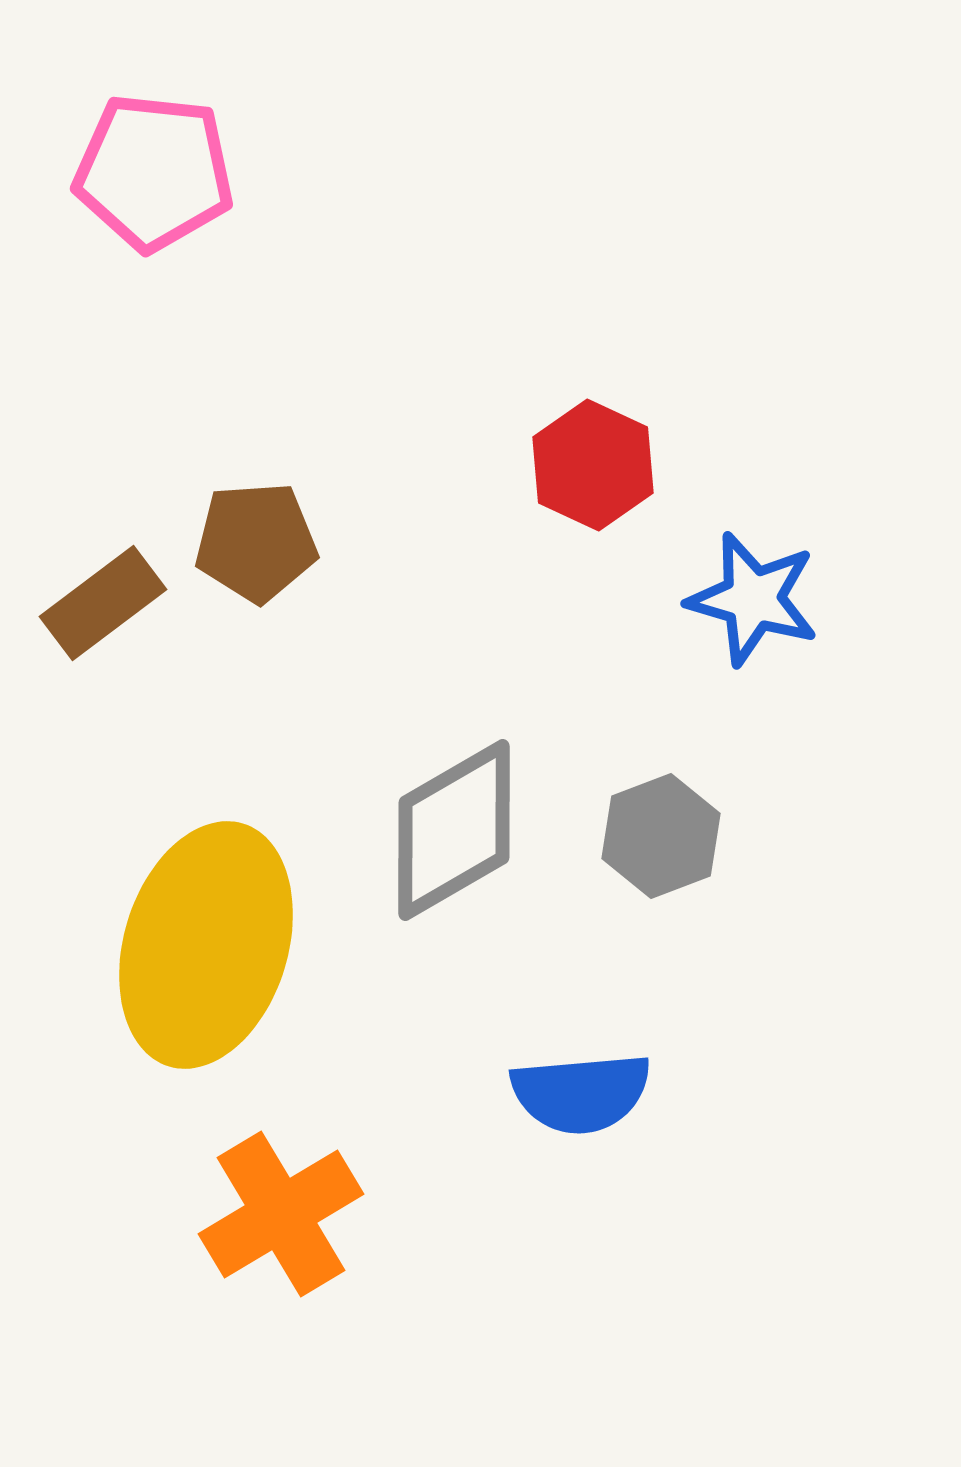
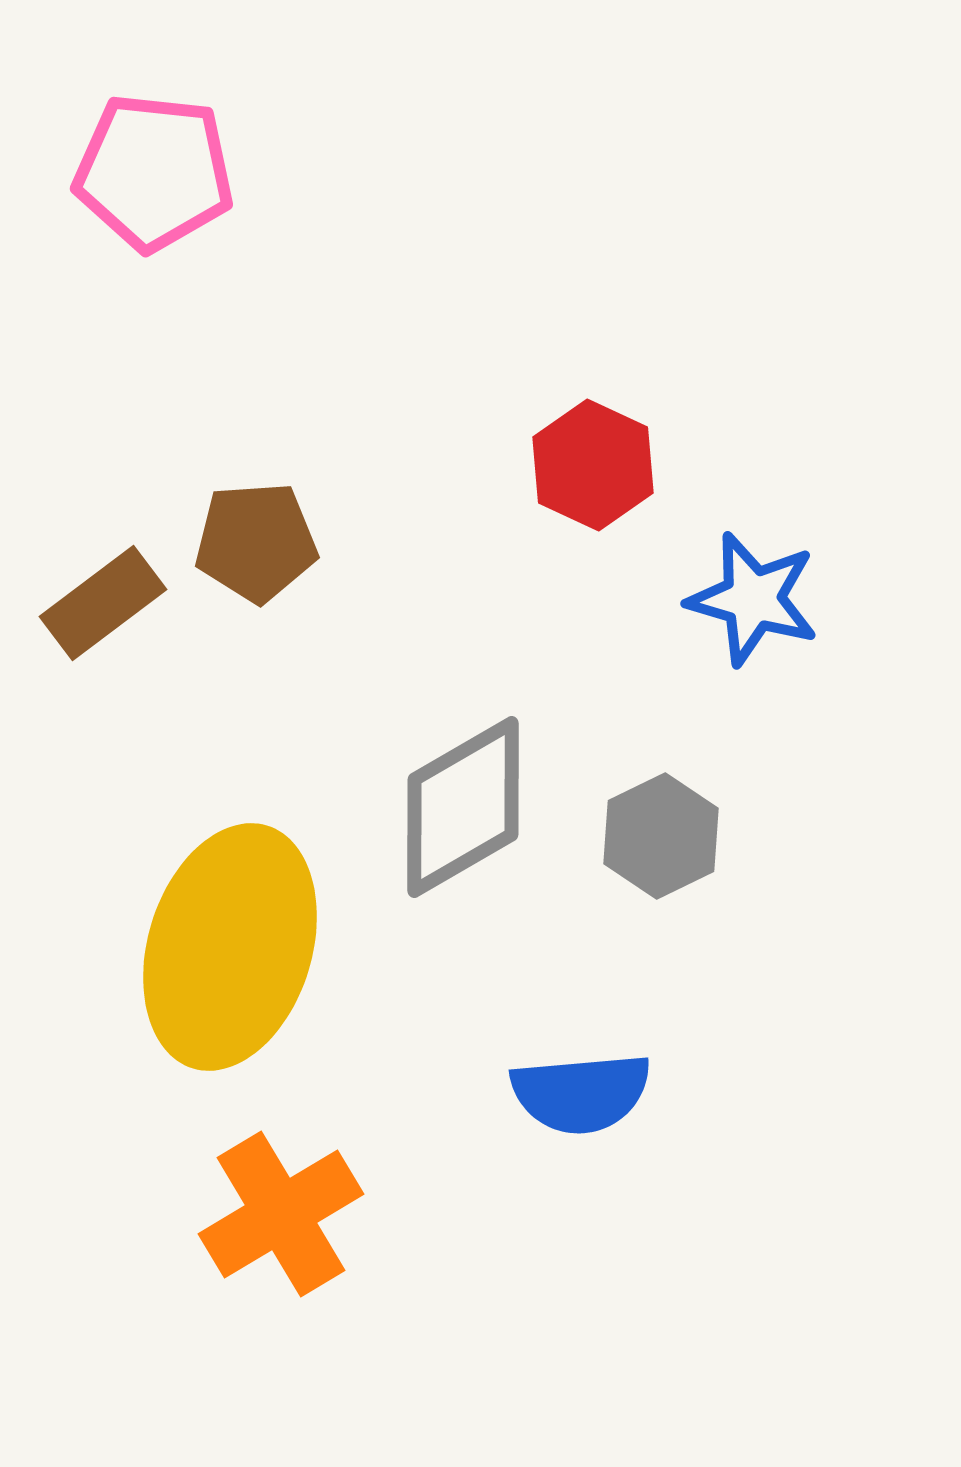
gray diamond: moved 9 px right, 23 px up
gray hexagon: rotated 5 degrees counterclockwise
yellow ellipse: moved 24 px right, 2 px down
